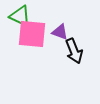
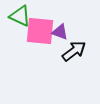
pink square: moved 8 px right, 3 px up
black arrow: rotated 105 degrees counterclockwise
